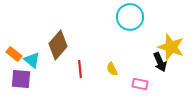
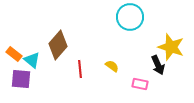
black arrow: moved 2 px left, 3 px down
yellow semicircle: moved 3 px up; rotated 152 degrees clockwise
